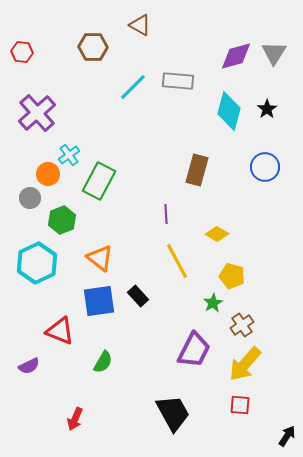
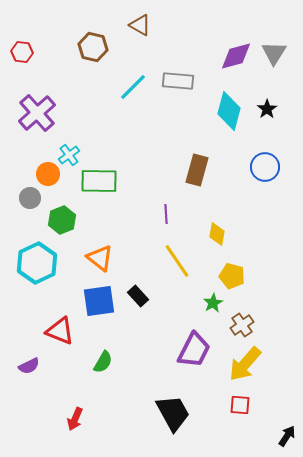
brown hexagon: rotated 12 degrees clockwise
green rectangle: rotated 63 degrees clockwise
yellow diamond: rotated 70 degrees clockwise
yellow line: rotated 6 degrees counterclockwise
